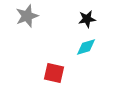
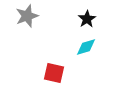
black star: rotated 24 degrees counterclockwise
